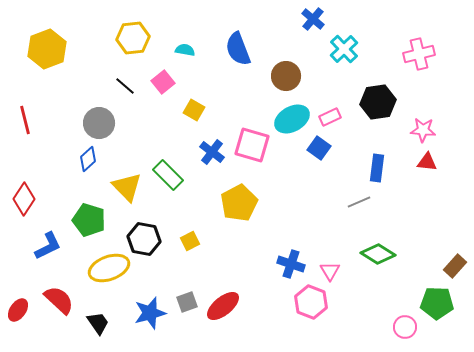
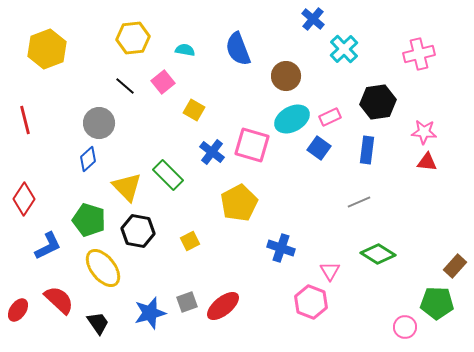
pink star at (423, 130): moved 1 px right, 2 px down
blue rectangle at (377, 168): moved 10 px left, 18 px up
black hexagon at (144, 239): moved 6 px left, 8 px up
blue cross at (291, 264): moved 10 px left, 16 px up
yellow ellipse at (109, 268): moved 6 px left; rotated 72 degrees clockwise
